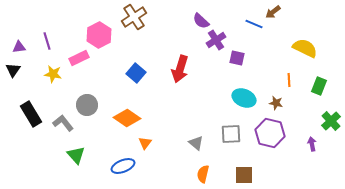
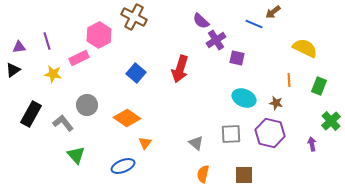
brown cross: rotated 30 degrees counterclockwise
black triangle: rotated 21 degrees clockwise
black rectangle: rotated 60 degrees clockwise
